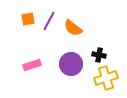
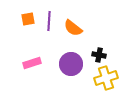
purple line: rotated 24 degrees counterclockwise
pink rectangle: moved 2 px up
